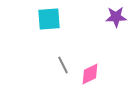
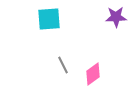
pink diamond: moved 3 px right; rotated 10 degrees counterclockwise
